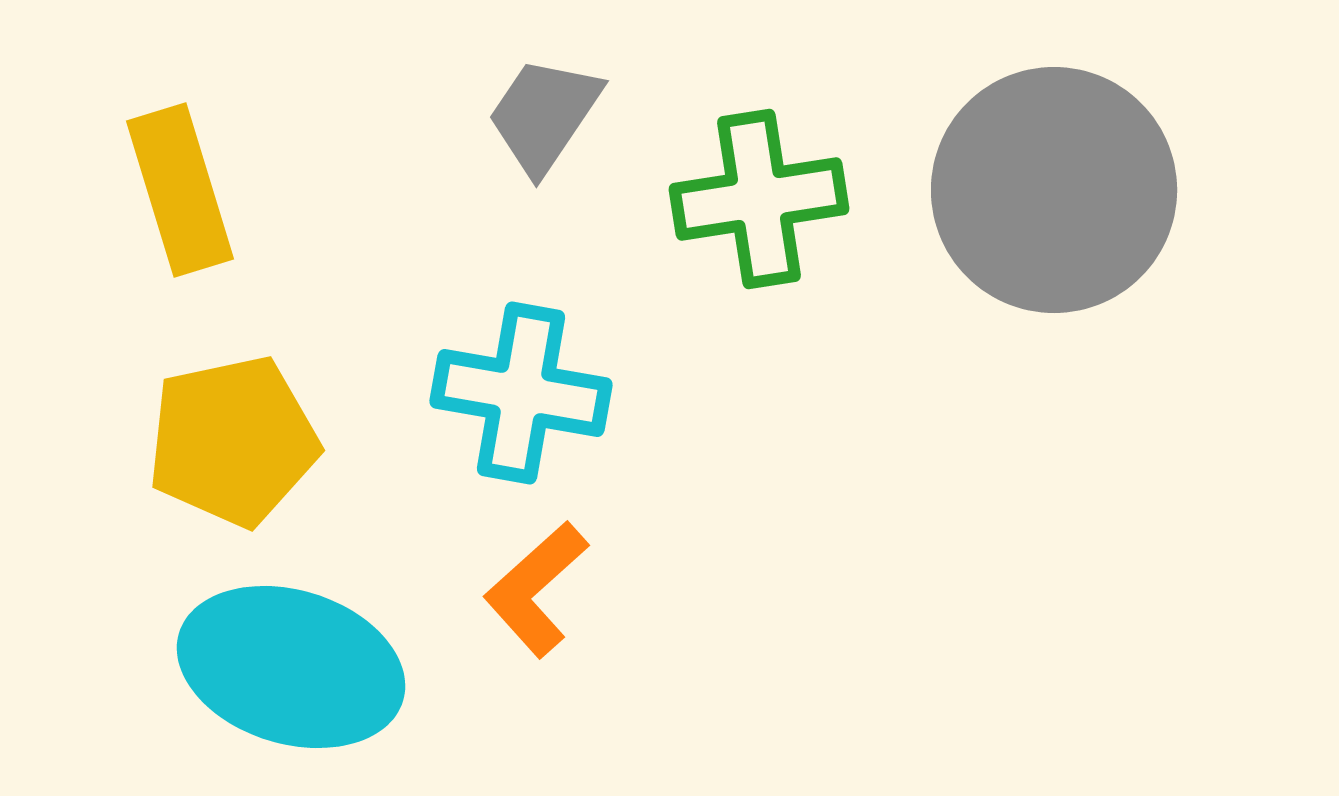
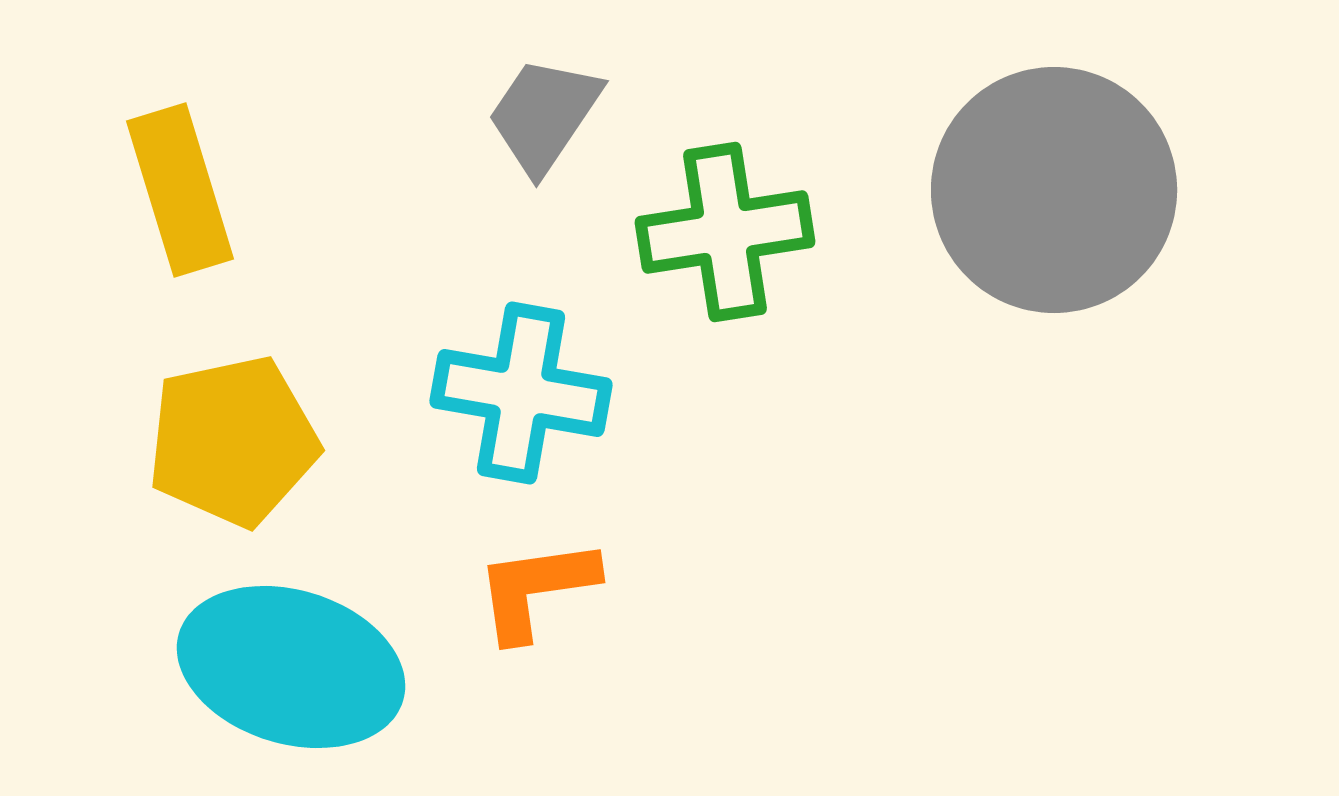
green cross: moved 34 px left, 33 px down
orange L-shape: rotated 34 degrees clockwise
